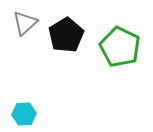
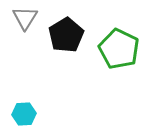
gray triangle: moved 5 px up; rotated 16 degrees counterclockwise
green pentagon: moved 1 px left, 2 px down
